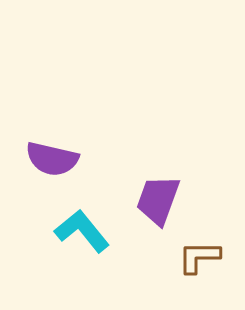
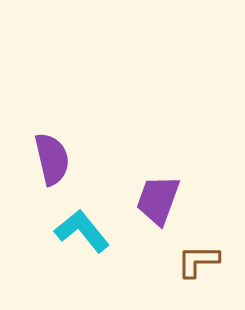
purple semicircle: rotated 116 degrees counterclockwise
brown L-shape: moved 1 px left, 4 px down
